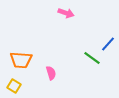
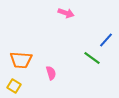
blue line: moved 2 px left, 4 px up
